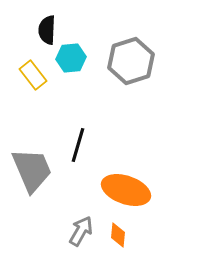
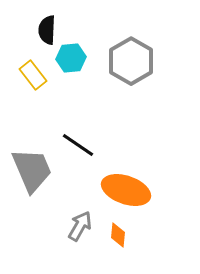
gray hexagon: rotated 12 degrees counterclockwise
black line: rotated 72 degrees counterclockwise
gray arrow: moved 1 px left, 5 px up
